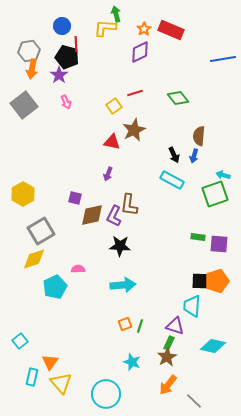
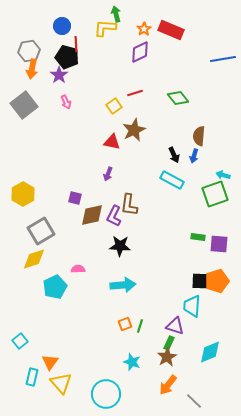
cyan diamond at (213, 346): moved 3 px left, 6 px down; rotated 35 degrees counterclockwise
